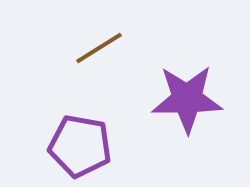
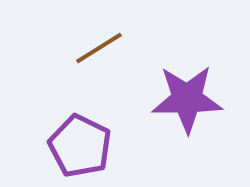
purple pentagon: rotated 16 degrees clockwise
